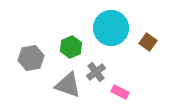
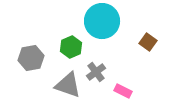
cyan circle: moved 9 px left, 7 px up
pink rectangle: moved 3 px right, 1 px up
